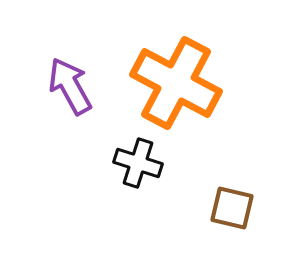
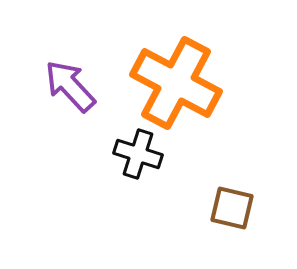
purple arrow: rotated 14 degrees counterclockwise
black cross: moved 9 px up
